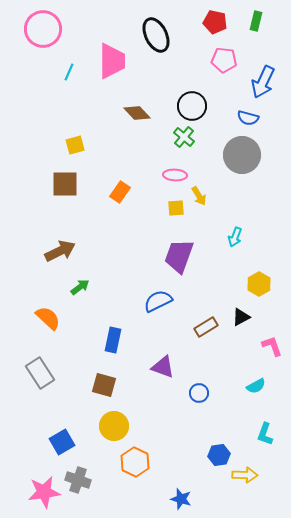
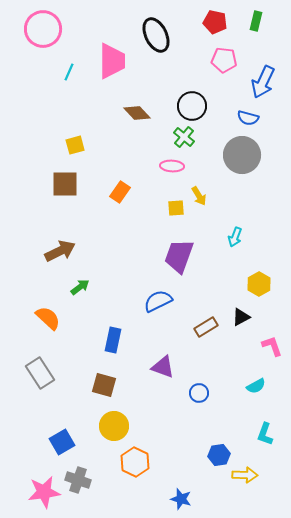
pink ellipse at (175, 175): moved 3 px left, 9 px up
